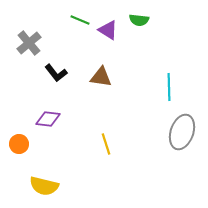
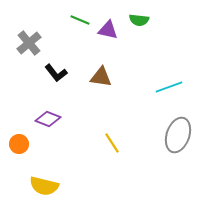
purple triangle: rotated 20 degrees counterclockwise
cyan line: rotated 72 degrees clockwise
purple diamond: rotated 15 degrees clockwise
gray ellipse: moved 4 px left, 3 px down
yellow line: moved 6 px right, 1 px up; rotated 15 degrees counterclockwise
